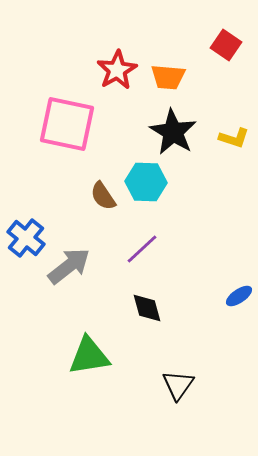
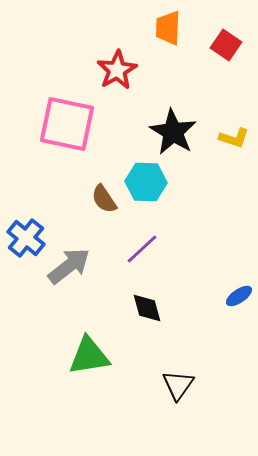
orange trapezoid: moved 49 px up; rotated 87 degrees clockwise
brown semicircle: moved 1 px right, 3 px down
